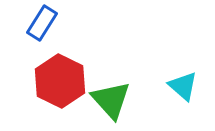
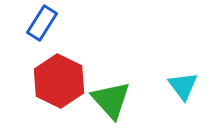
red hexagon: moved 1 px left
cyan triangle: rotated 12 degrees clockwise
